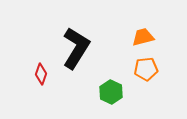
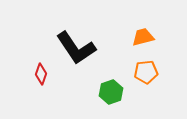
black L-shape: rotated 114 degrees clockwise
orange pentagon: moved 3 px down
green hexagon: rotated 15 degrees clockwise
